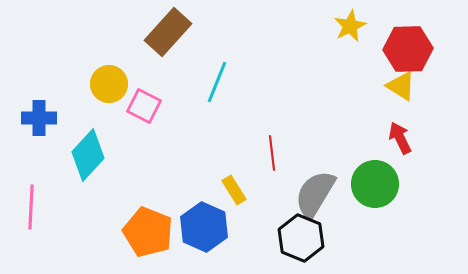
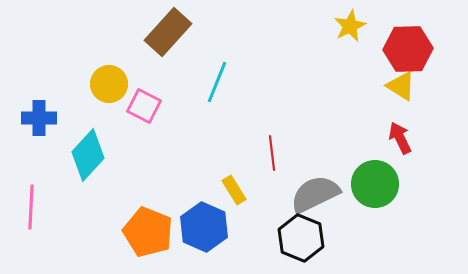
gray semicircle: rotated 33 degrees clockwise
